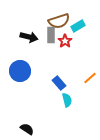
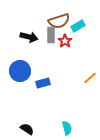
blue rectangle: moved 16 px left; rotated 64 degrees counterclockwise
cyan semicircle: moved 28 px down
